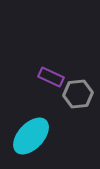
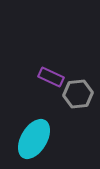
cyan ellipse: moved 3 px right, 3 px down; rotated 12 degrees counterclockwise
